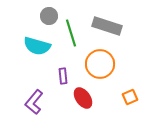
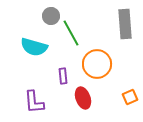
gray circle: moved 2 px right
gray rectangle: moved 18 px right, 2 px up; rotated 68 degrees clockwise
green line: rotated 12 degrees counterclockwise
cyan semicircle: moved 3 px left, 1 px down
orange circle: moved 3 px left
red ellipse: rotated 15 degrees clockwise
purple L-shape: rotated 45 degrees counterclockwise
